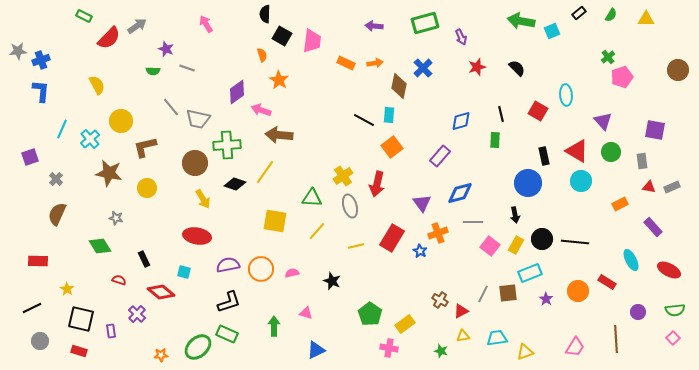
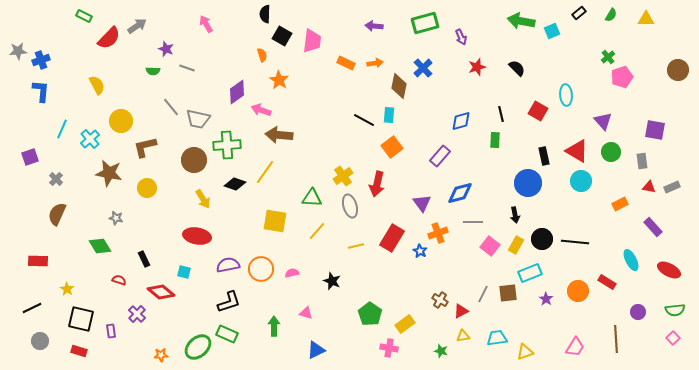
brown circle at (195, 163): moved 1 px left, 3 px up
